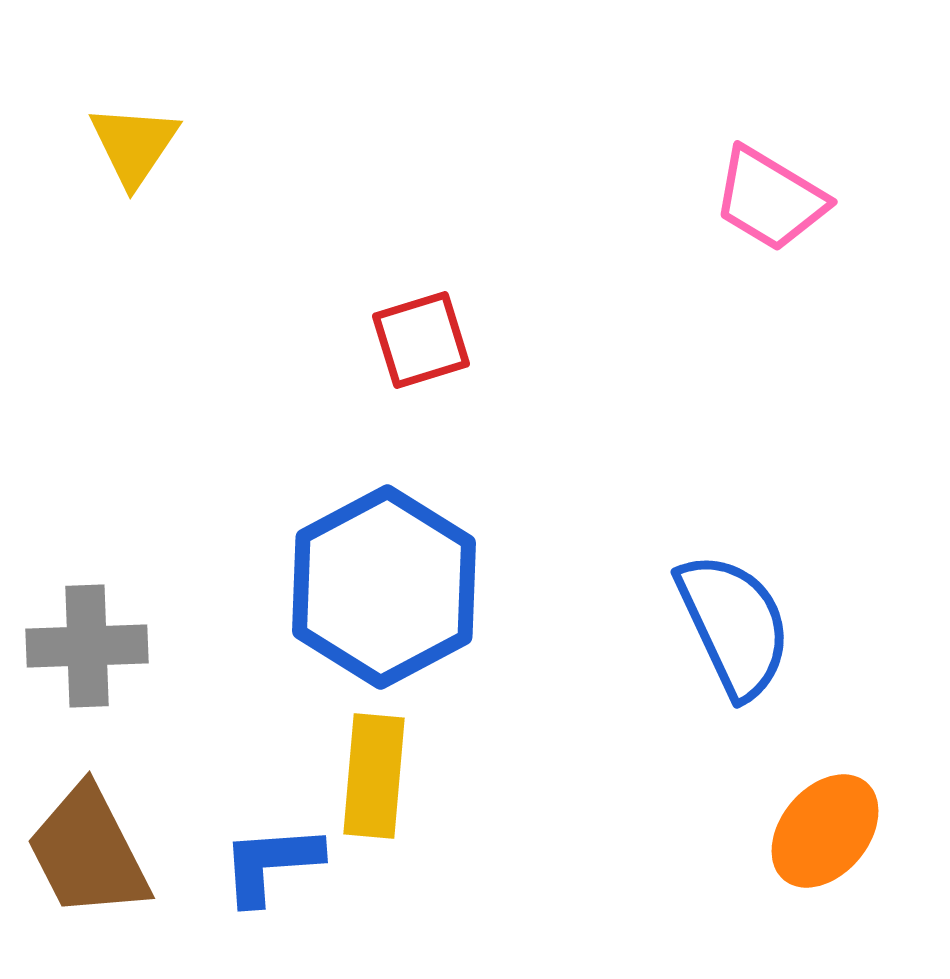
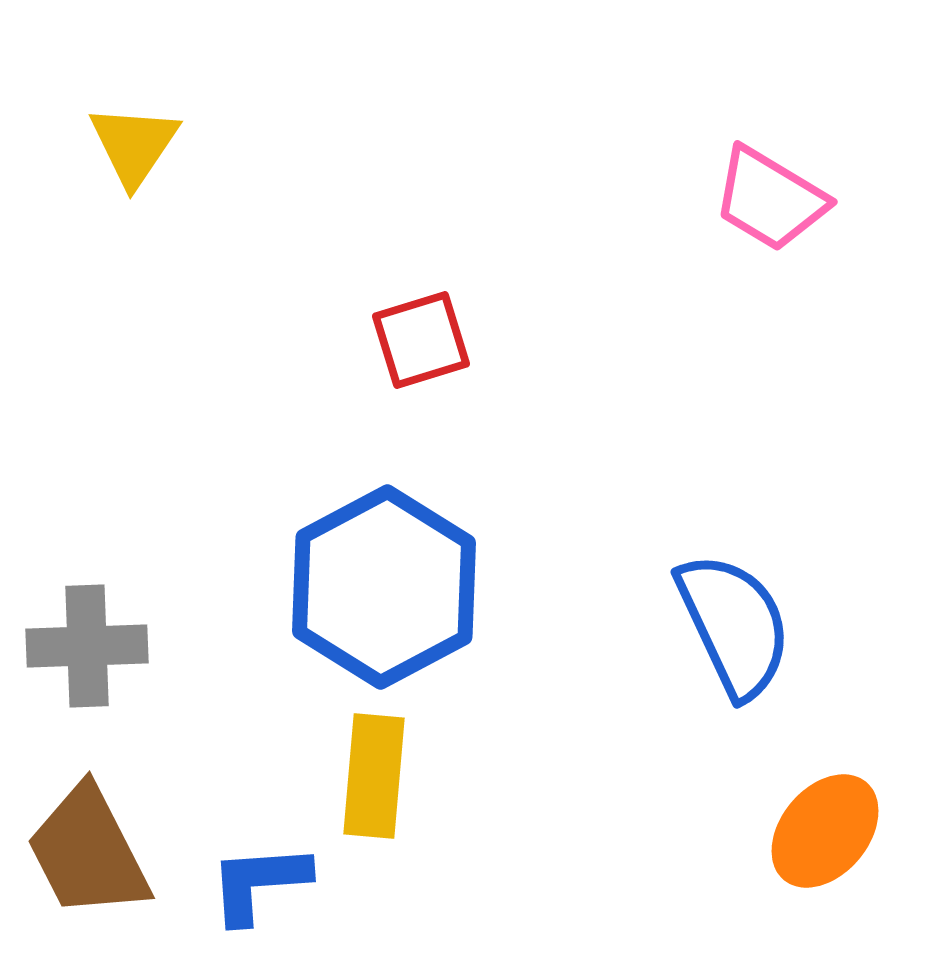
blue L-shape: moved 12 px left, 19 px down
